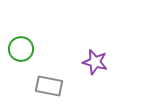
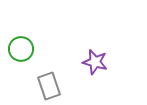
gray rectangle: rotated 60 degrees clockwise
